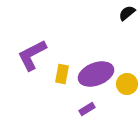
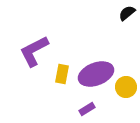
purple L-shape: moved 2 px right, 4 px up
yellow circle: moved 1 px left, 3 px down
